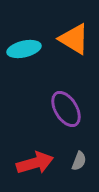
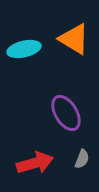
purple ellipse: moved 4 px down
gray semicircle: moved 3 px right, 2 px up
